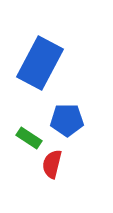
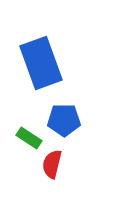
blue rectangle: moved 1 px right; rotated 48 degrees counterclockwise
blue pentagon: moved 3 px left
